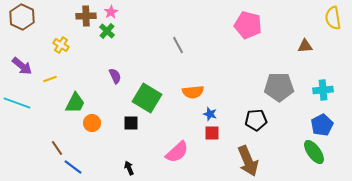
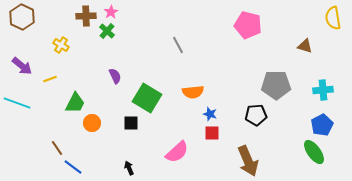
brown triangle: rotated 21 degrees clockwise
gray pentagon: moved 3 px left, 2 px up
black pentagon: moved 5 px up
